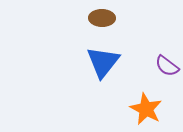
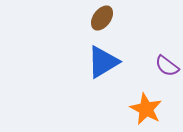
brown ellipse: rotated 55 degrees counterclockwise
blue triangle: rotated 21 degrees clockwise
